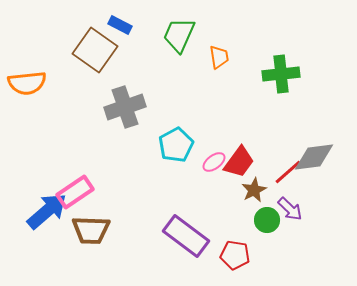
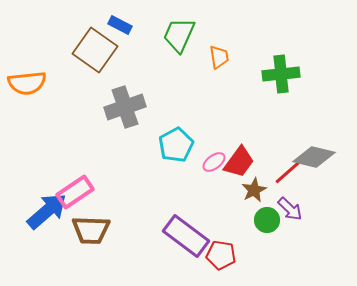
gray diamond: rotated 21 degrees clockwise
red pentagon: moved 14 px left
